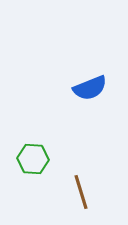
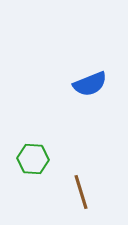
blue semicircle: moved 4 px up
